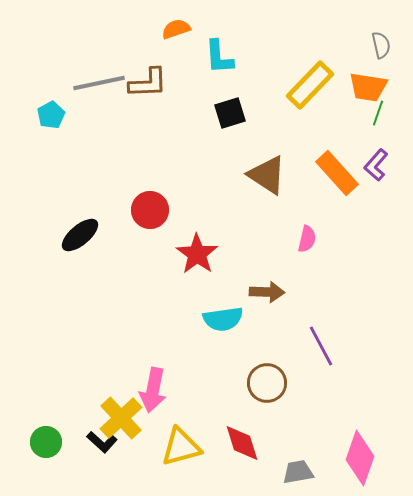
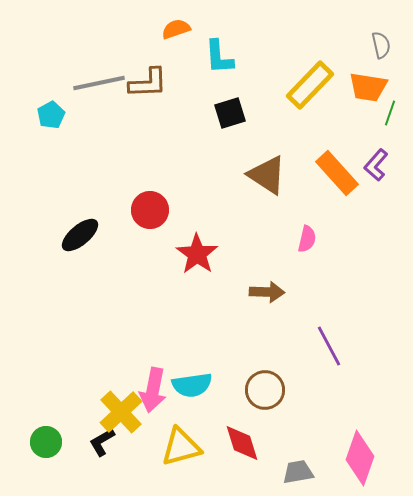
green line: moved 12 px right
cyan semicircle: moved 31 px left, 66 px down
purple line: moved 8 px right
brown circle: moved 2 px left, 7 px down
yellow cross: moved 6 px up
black L-shape: rotated 108 degrees clockwise
